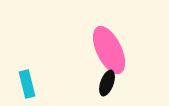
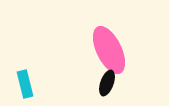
cyan rectangle: moved 2 px left
